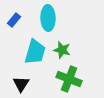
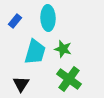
blue rectangle: moved 1 px right, 1 px down
green star: moved 1 px right, 1 px up
green cross: rotated 15 degrees clockwise
